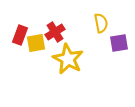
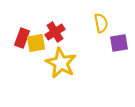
red rectangle: moved 2 px right, 3 px down
yellow star: moved 7 px left, 4 px down
